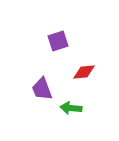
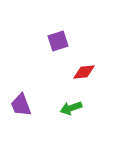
purple trapezoid: moved 21 px left, 16 px down
green arrow: rotated 25 degrees counterclockwise
